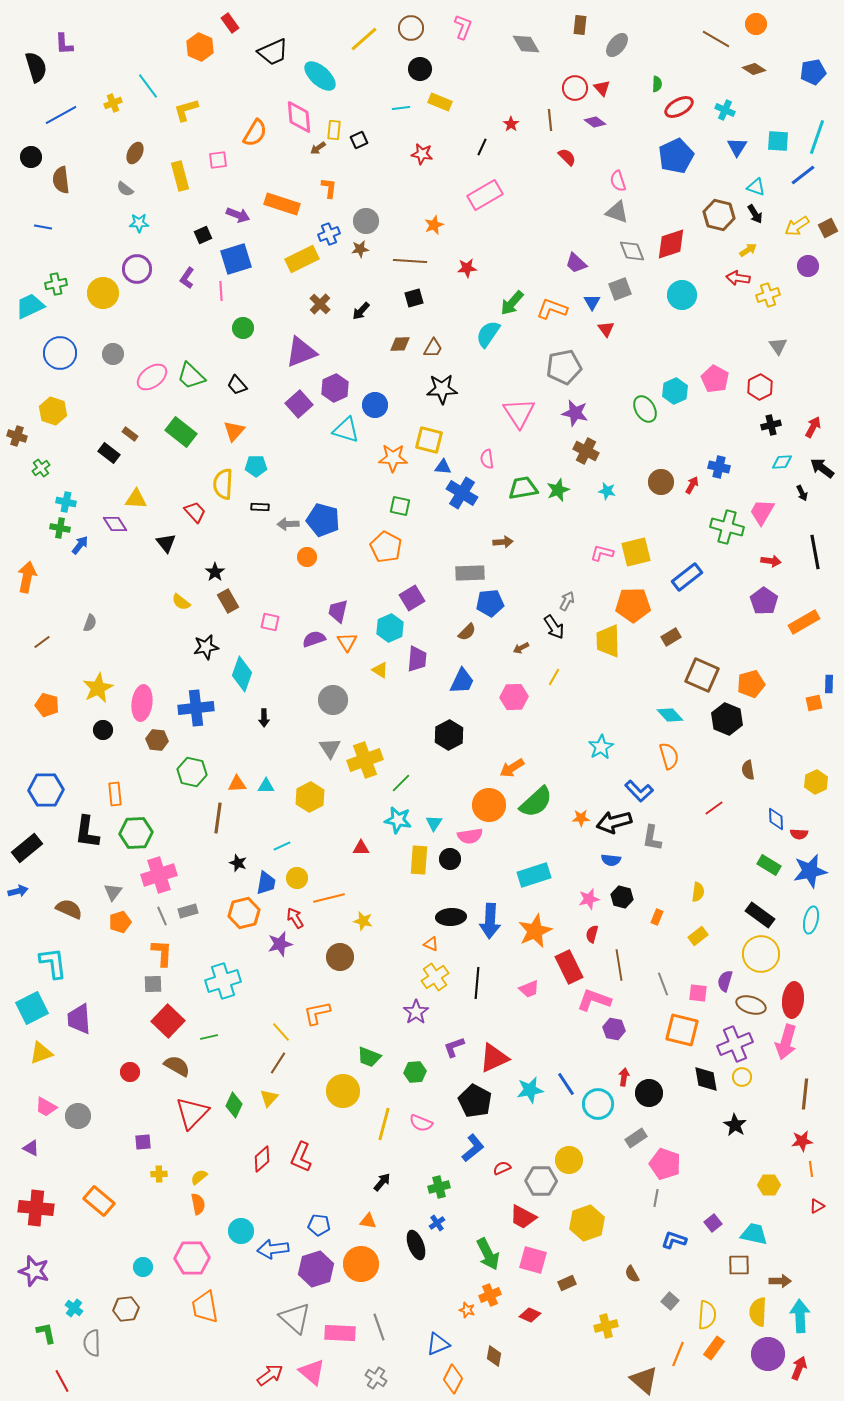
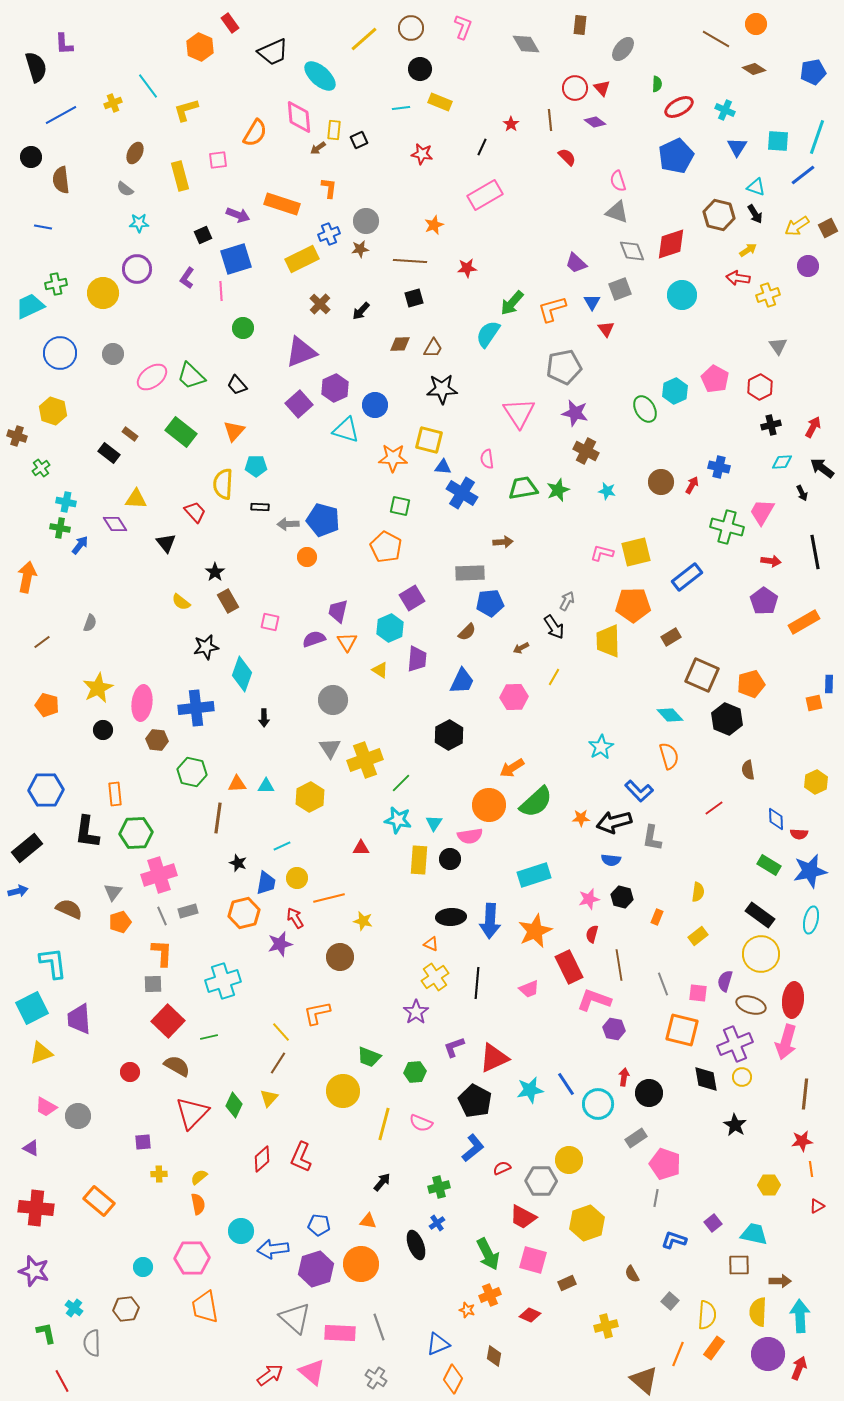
gray ellipse at (617, 45): moved 6 px right, 4 px down
orange L-shape at (552, 309): rotated 36 degrees counterclockwise
